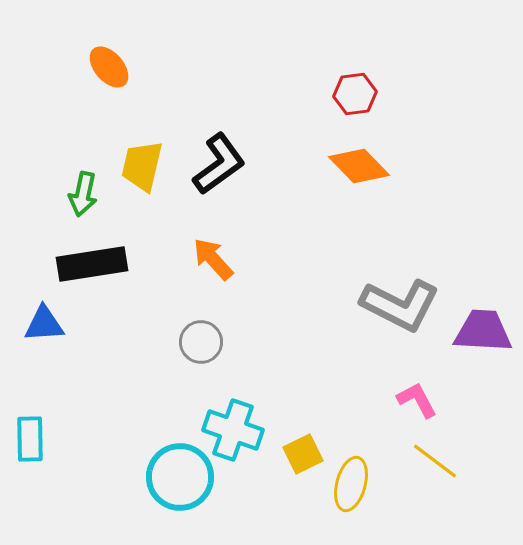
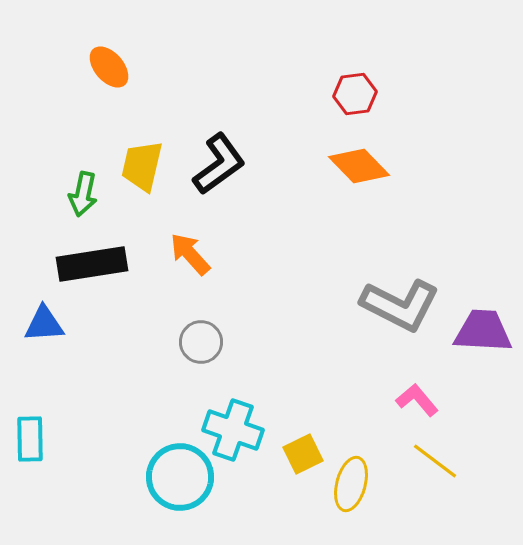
orange arrow: moved 23 px left, 5 px up
pink L-shape: rotated 12 degrees counterclockwise
